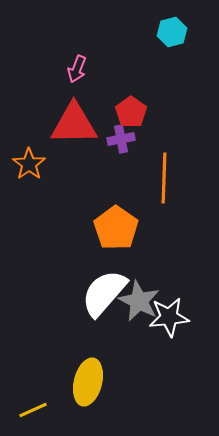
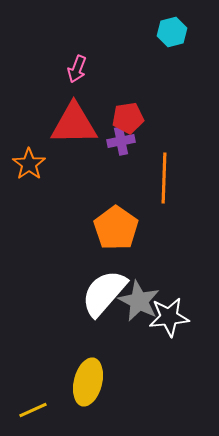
red pentagon: moved 3 px left, 6 px down; rotated 28 degrees clockwise
purple cross: moved 2 px down
